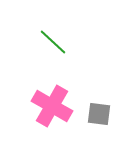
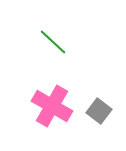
gray square: moved 3 px up; rotated 30 degrees clockwise
